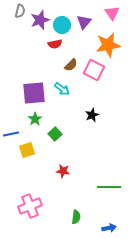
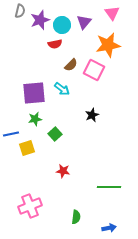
green star: rotated 24 degrees clockwise
yellow square: moved 2 px up
